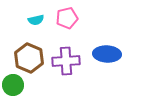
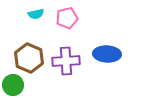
cyan semicircle: moved 6 px up
